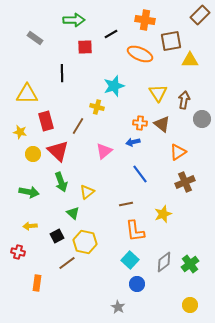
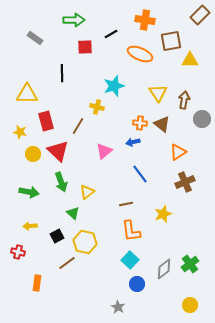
orange L-shape at (135, 231): moved 4 px left
gray diamond at (164, 262): moved 7 px down
